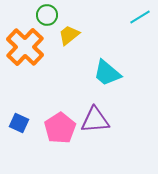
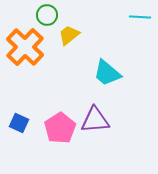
cyan line: rotated 35 degrees clockwise
